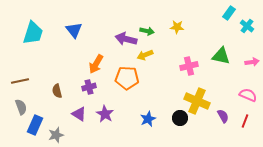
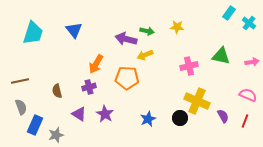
cyan cross: moved 2 px right, 3 px up
